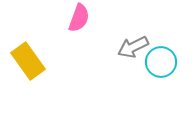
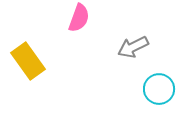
cyan circle: moved 2 px left, 27 px down
